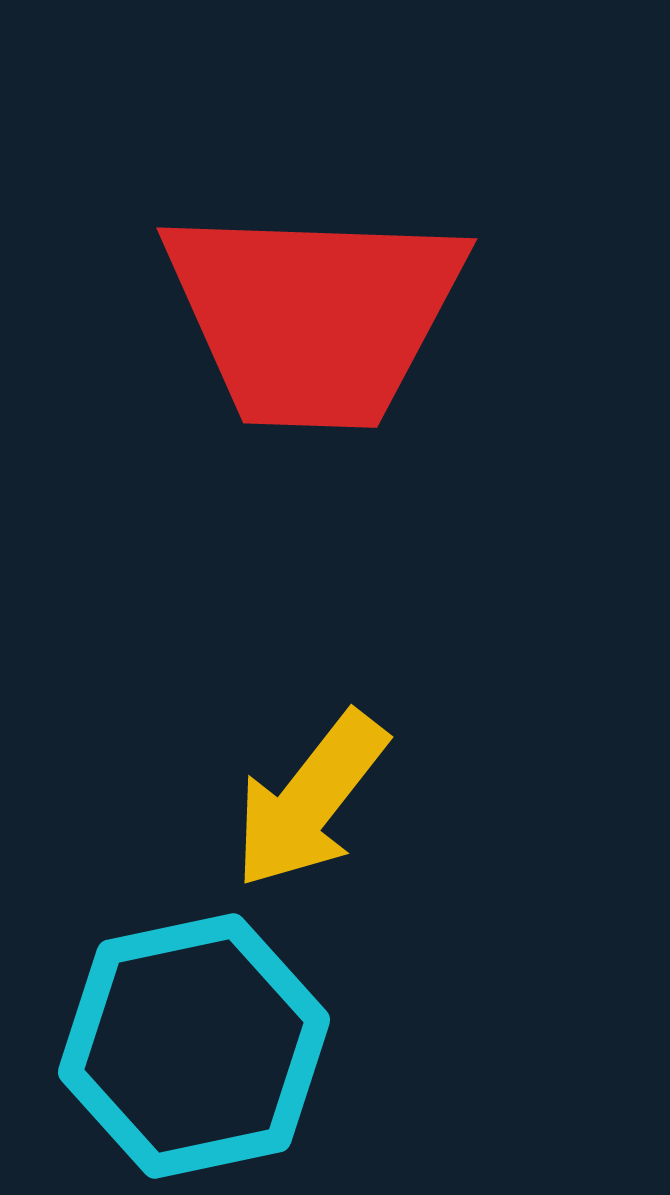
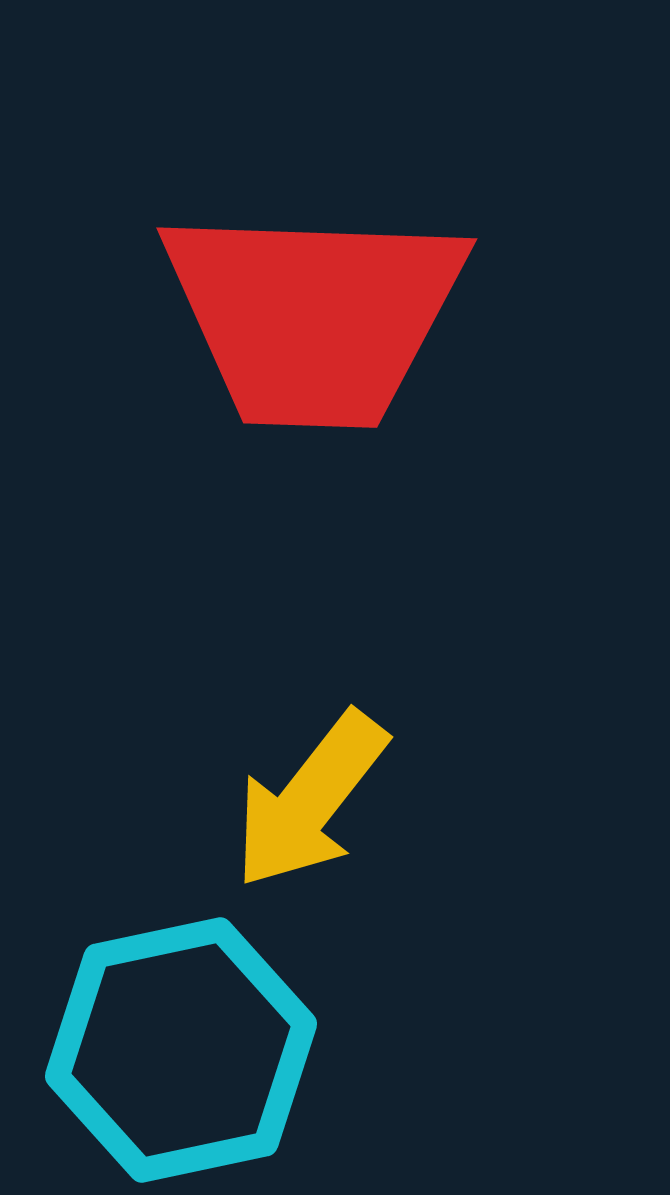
cyan hexagon: moved 13 px left, 4 px down
